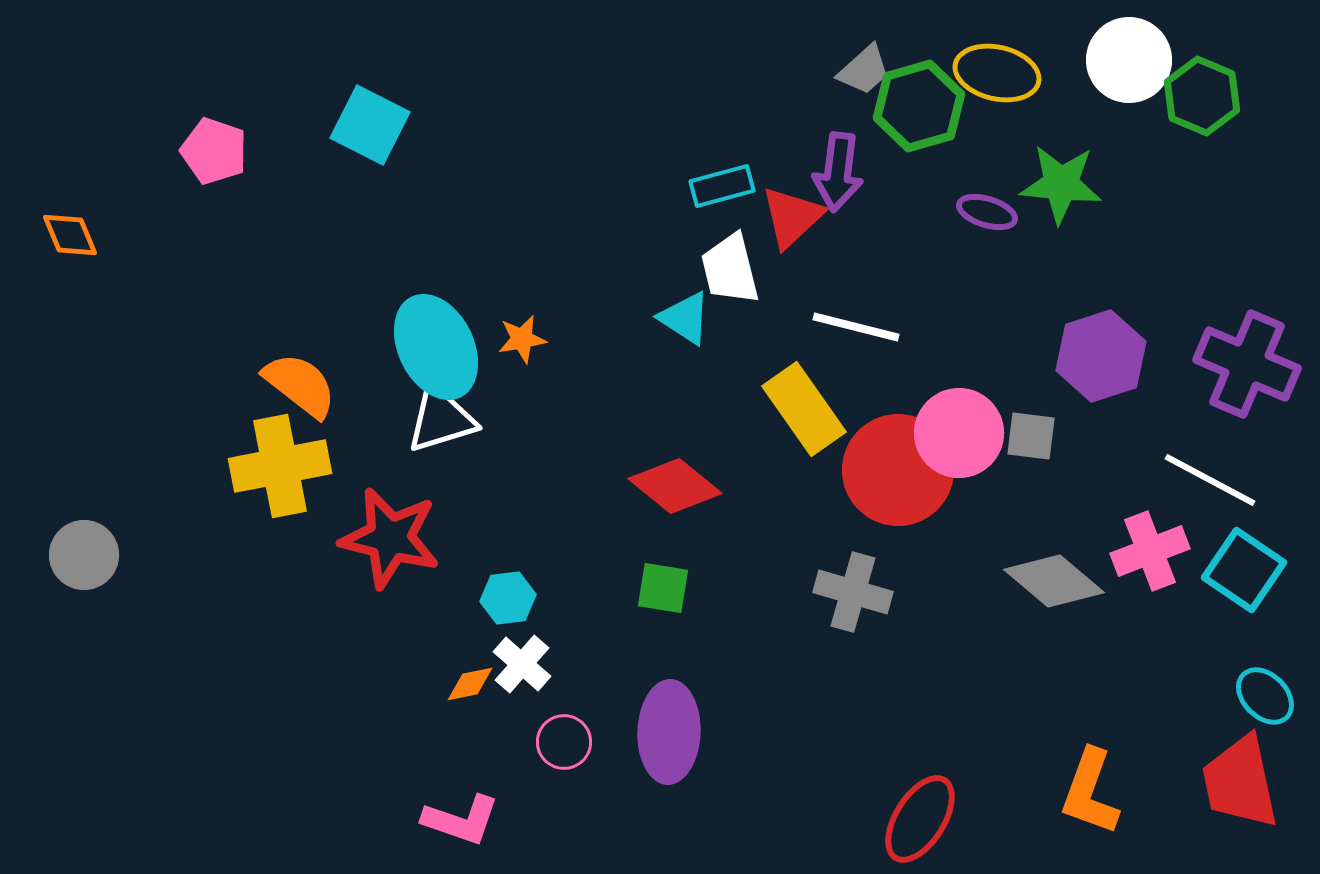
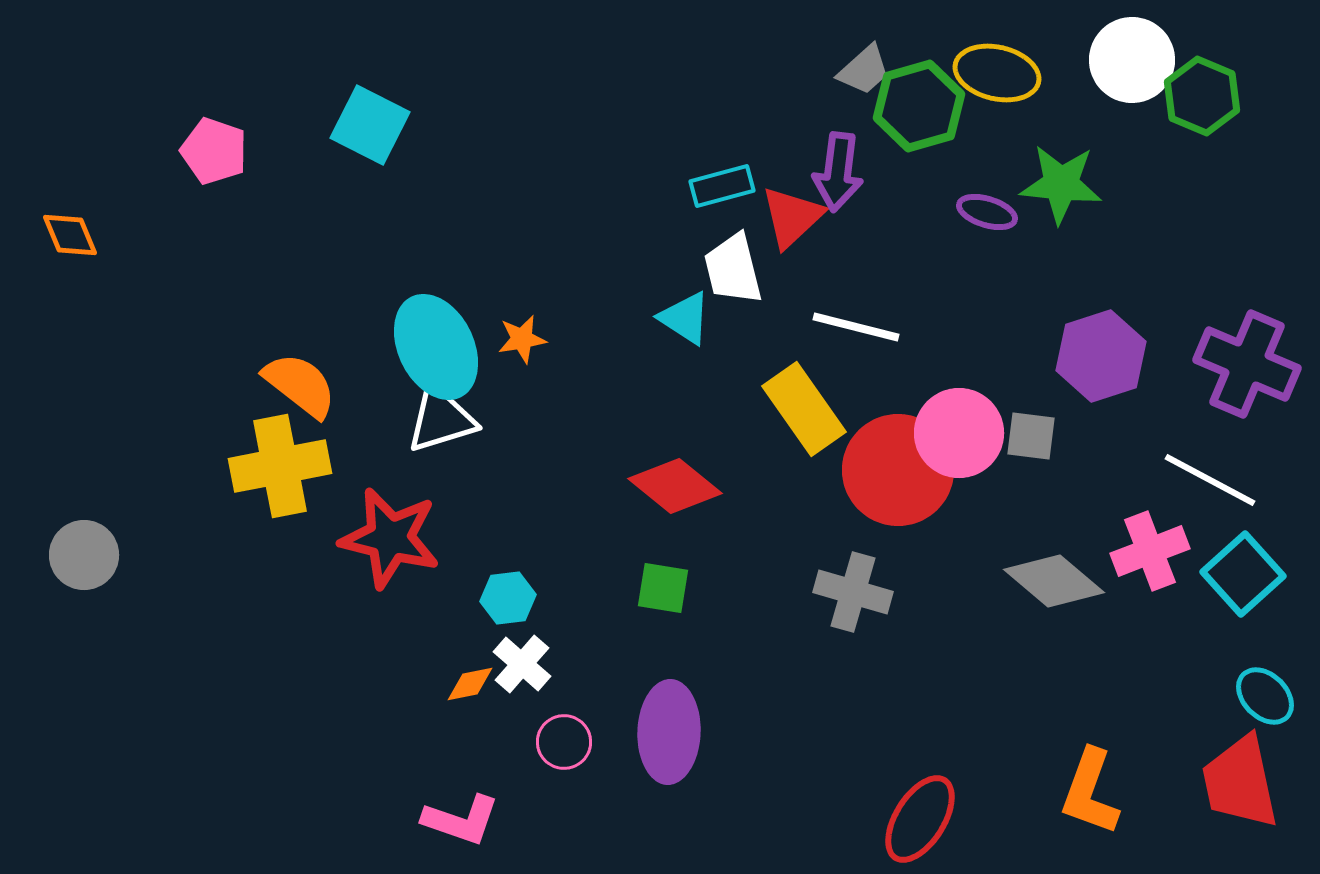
white circle at (1129, 60): moved 3 px right
white trapezoid at (730, 269): moved 3 px right
cyan square at (1244, 570): moved 1 px left, 4 px down; rotated 14 degrees clockwise
